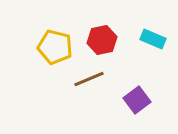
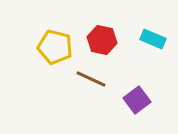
red hexagon: rotated 24 degrees clockwise
brown line: moved 2 px right; rotated 48 degrees clockwise
